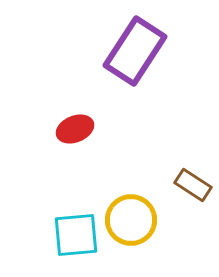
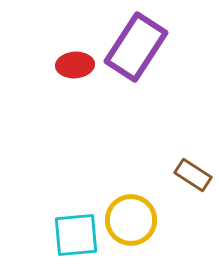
purple rectangle: moved 1 px right, 4 px up
red ellipse: moved 64 px up; rotated 18 degrees clockwise
brown rectangle: moved 10 px up
